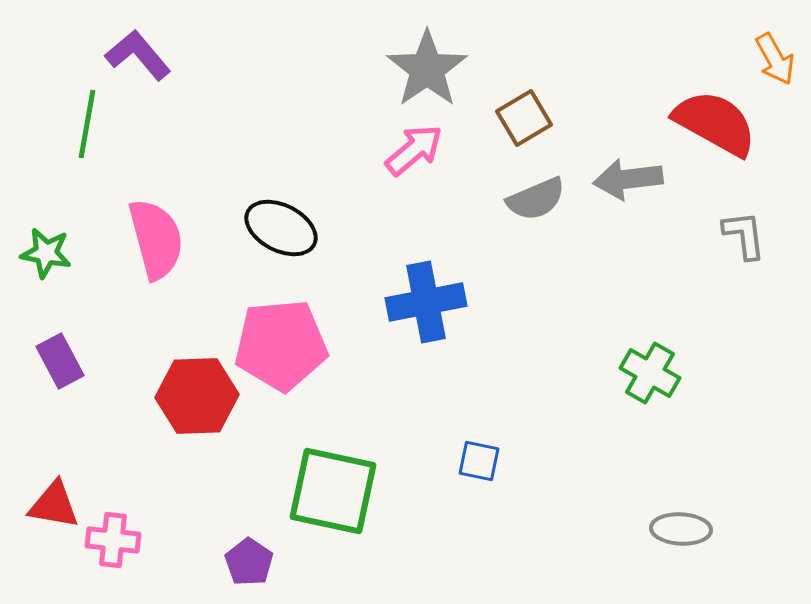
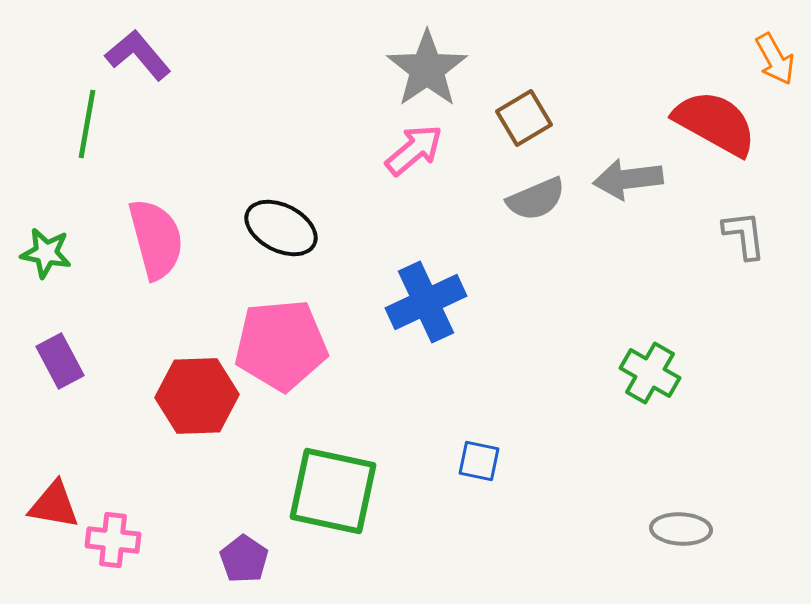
blue cross: rotated 14 degrees counterclockwise
purple pentagon: moved 5 px left, 3 px up
